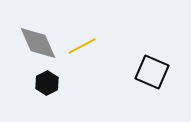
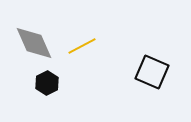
gray diamond: moved 4 px left
